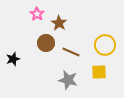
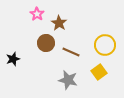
yellow square: rotated 35 degrees counterclockwise
